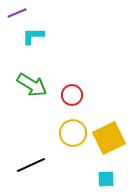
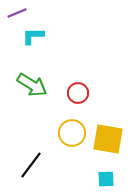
red circle: moved 6 px right, 2 px up
yellow circle: moved 1 px left
yellow square: moved 1 px left, 1 px down; rotated 36 degrees clockwise
black line: rotated 28 degrees counterclockwise
